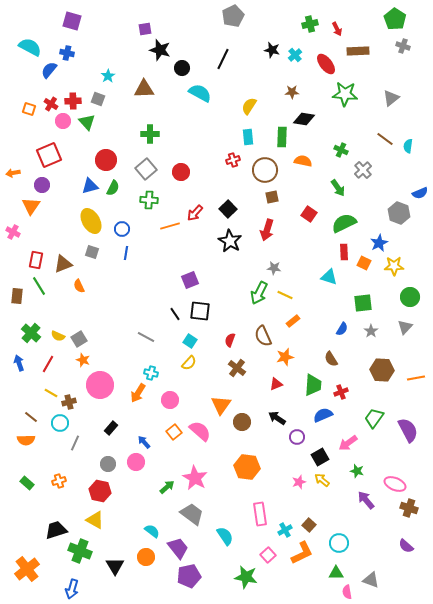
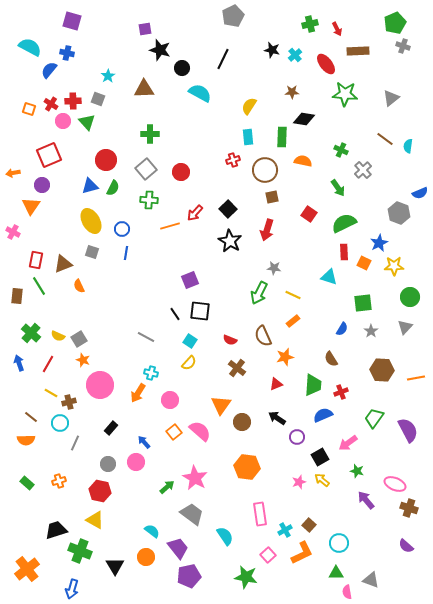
green pentagon at (395, 19): moved 4 px down; rotated 15 degrees clockwise
yellow line at (285, 295): moved 8 px right
red semicircle at (230, 340): rotated 88 degrees counterclockwise
